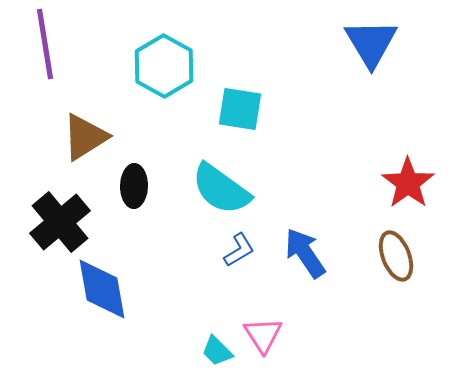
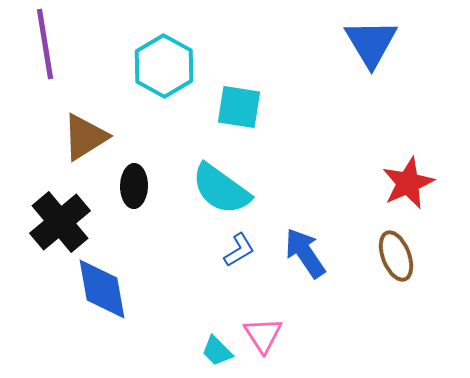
cyan square: moved 1 px left, 2 px up
red star: rotated 12 degrees clockwise
